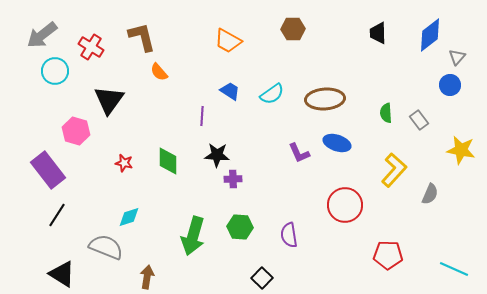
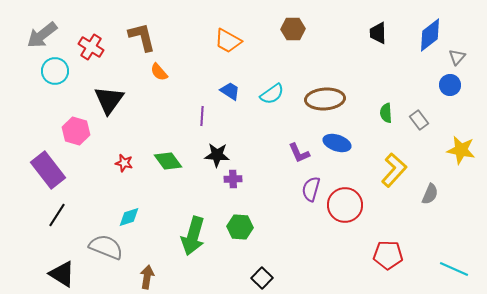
green diamond at (168, 161): rotated 36 degrees counterclockwise
purple semicircle at (289, 235): moved 22 px right, 46 px up; rotated 25 degrees clockwise
